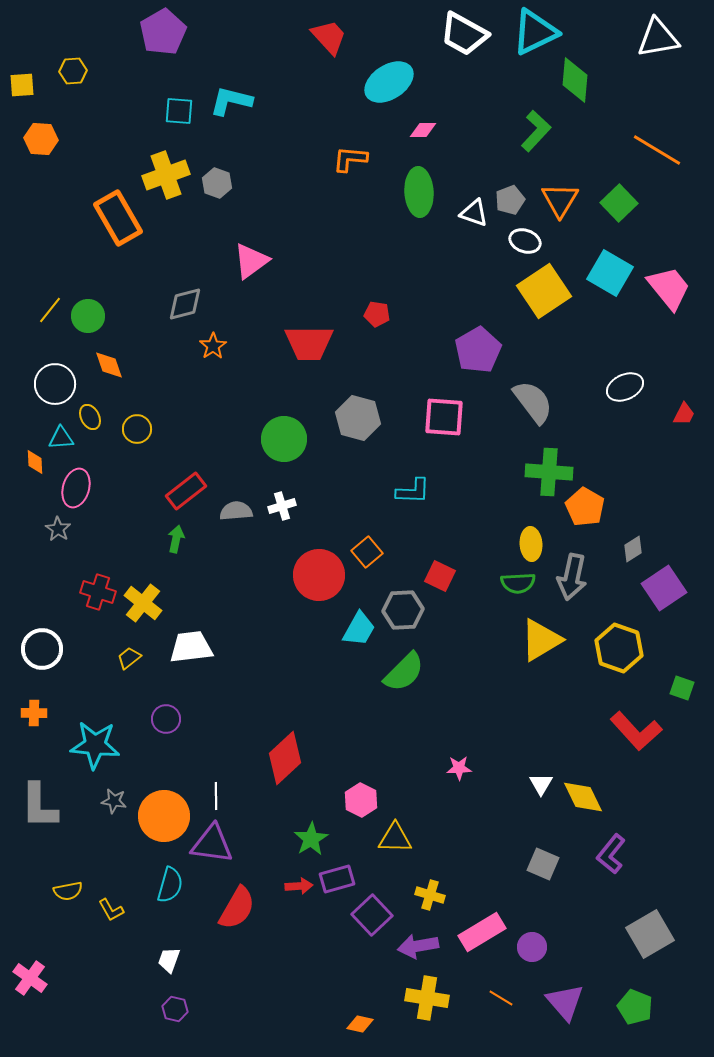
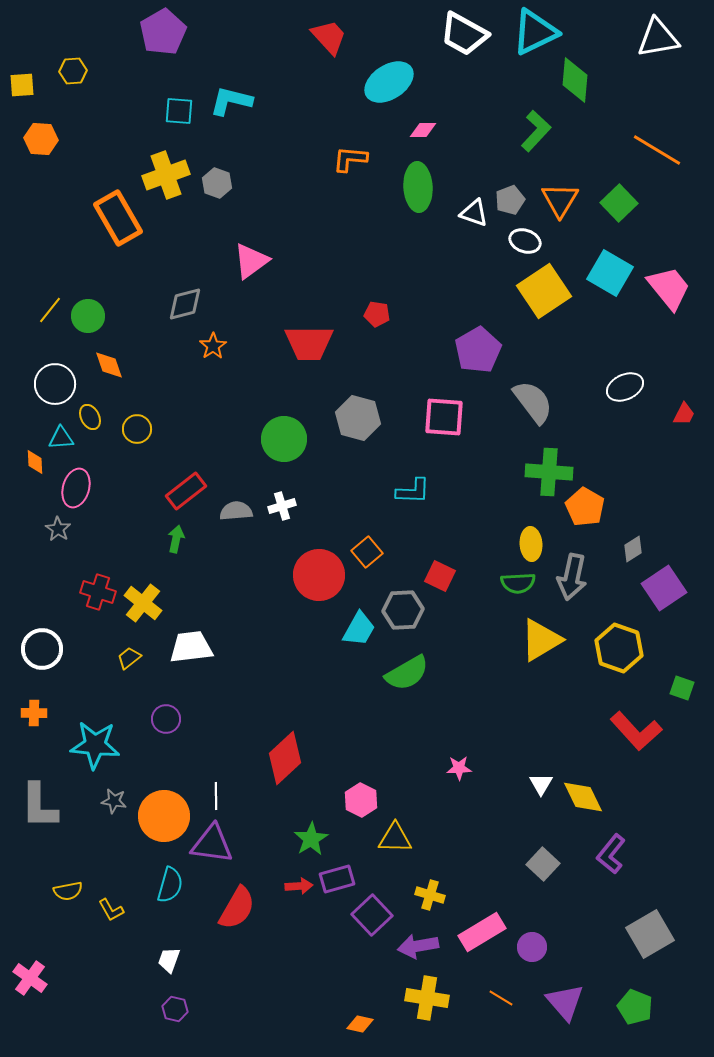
green ellipse at (419, 192): moved 1 px left, 5 px up
green semicircle at (404, 672): moved 3 px right, 1 px down; rotated 15 degrees clockwise
gray square at (543, 864): rotated 20 degrees clockwise
